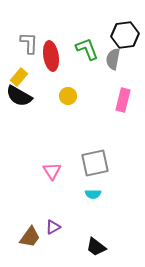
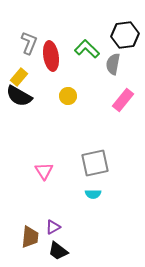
gray L-shape: rotated 20 degrees clockwise
green L-shape: rotated 25 degrees counterclockwise
gray semicircle: moved 5 px down
pink rectangle: rotated 25 degrees clockwise
pink triangle: moved 8 px left
brown trapezoid: rotated 30 degrees counterclockwise
black trapezoid: moved 38 px left, 4 px down
